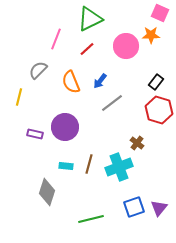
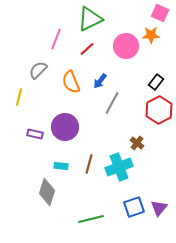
gray line: rotated 25 degrees counterclockwise
red hexagon: rotated 16 degrees clockwise
cyan rectangle: moved 5 px left
